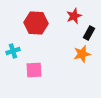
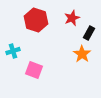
red star: moved 2 px left, 2 px down
red hexagon: moved 3 px up; rotated 15 degrees clockwise
orange star: rotated 24 degrees counterclockwise
pink square: rotated 24 degrees clockwise
